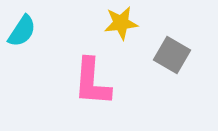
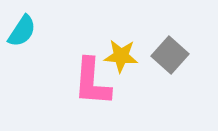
yellow star: moved 33 px down; rotated 12 degrees clockwise
gray square: moved 2 px left; rotated 12 degrees clockwise
